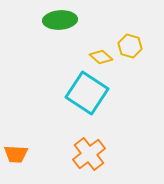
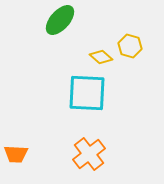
green ellipse: rotated 44 degrees counterclockwise
cyan square: rotated 30 degrees counterclockwise
